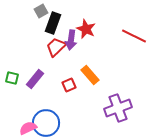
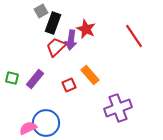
red line: rotated 30 degrees clockwise
